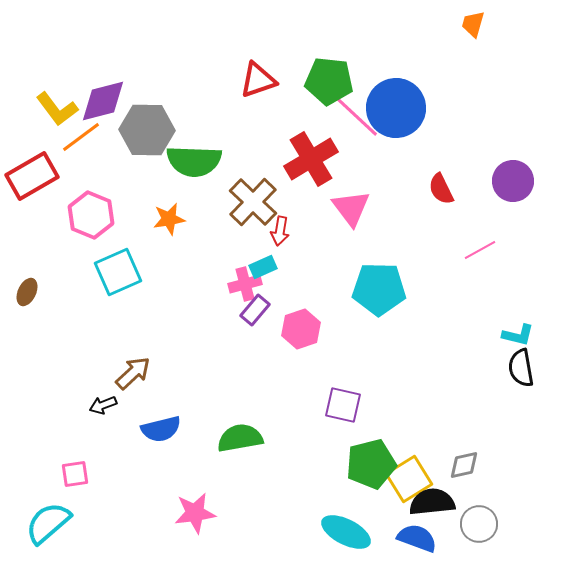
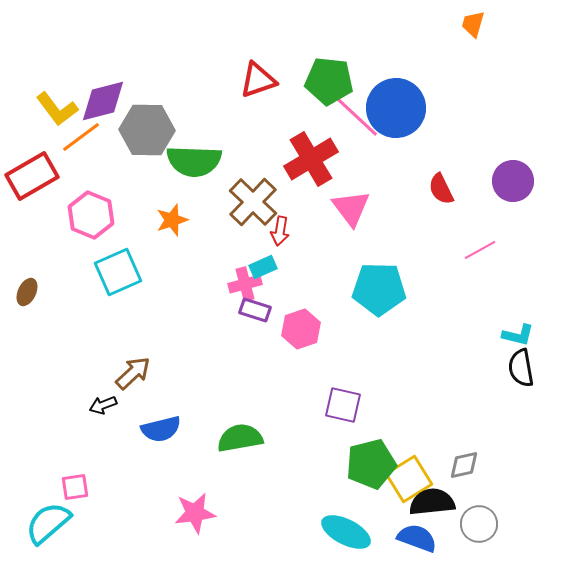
orange star at (169, 219): moved 3 px right, 1 px down; rotated 8 degrees counterclockwise
purple rectangle at (255, 310): rotated 68 degrees clockwise
pink square at (75, 474): moved 13 px down
